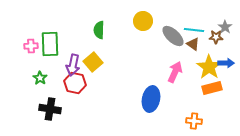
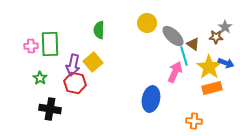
yellow circle: moved 4 px right, 2 px down
cyan line: moved 10 px left, 26 px down; rotated 66 degrees clockwise
blue arrow: rotated 21 degrees clockwise
